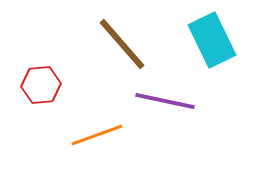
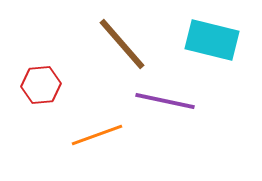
cyan rectangle: rotated 50 degrees counterclockwise
